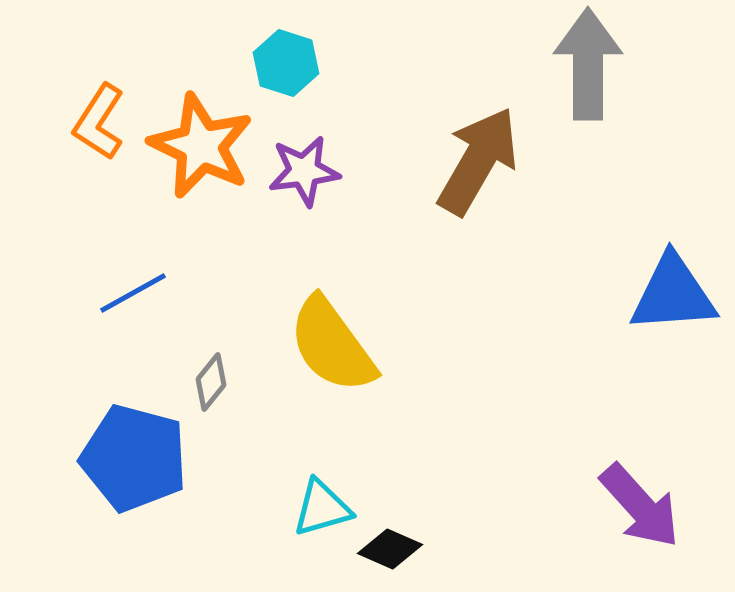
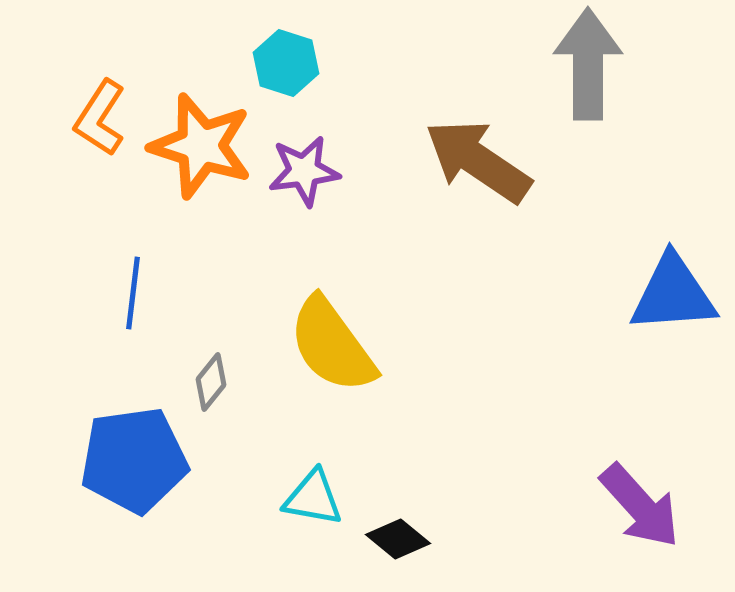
orange L-shape: moved 1 px right, 4 px up
orange star: rotated 8 degrees counterclockwise
brown arrow: rotated 86 degrees counterclockwise
blue line: rotated 54 degrees counterclockwise
blue pentagon: moved 2 px down; rotated 23 degrees counterclockwise
cyan triangle: moved 9 px left, 10 px up; rotated 26 degrees clockwise
black diamond: moved 8 px right, 10 px up; rotated 16 degrees clockwise
